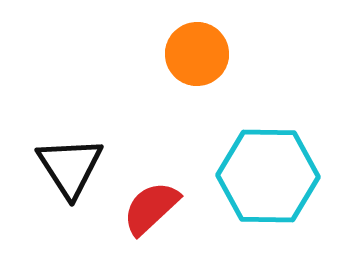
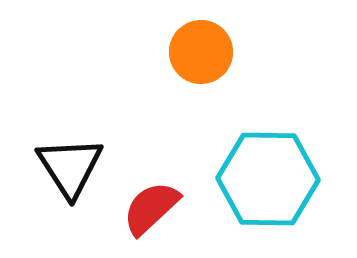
orange circle: moved 4 px right, 2 px up
cyan hexagon: moved 3 px down
